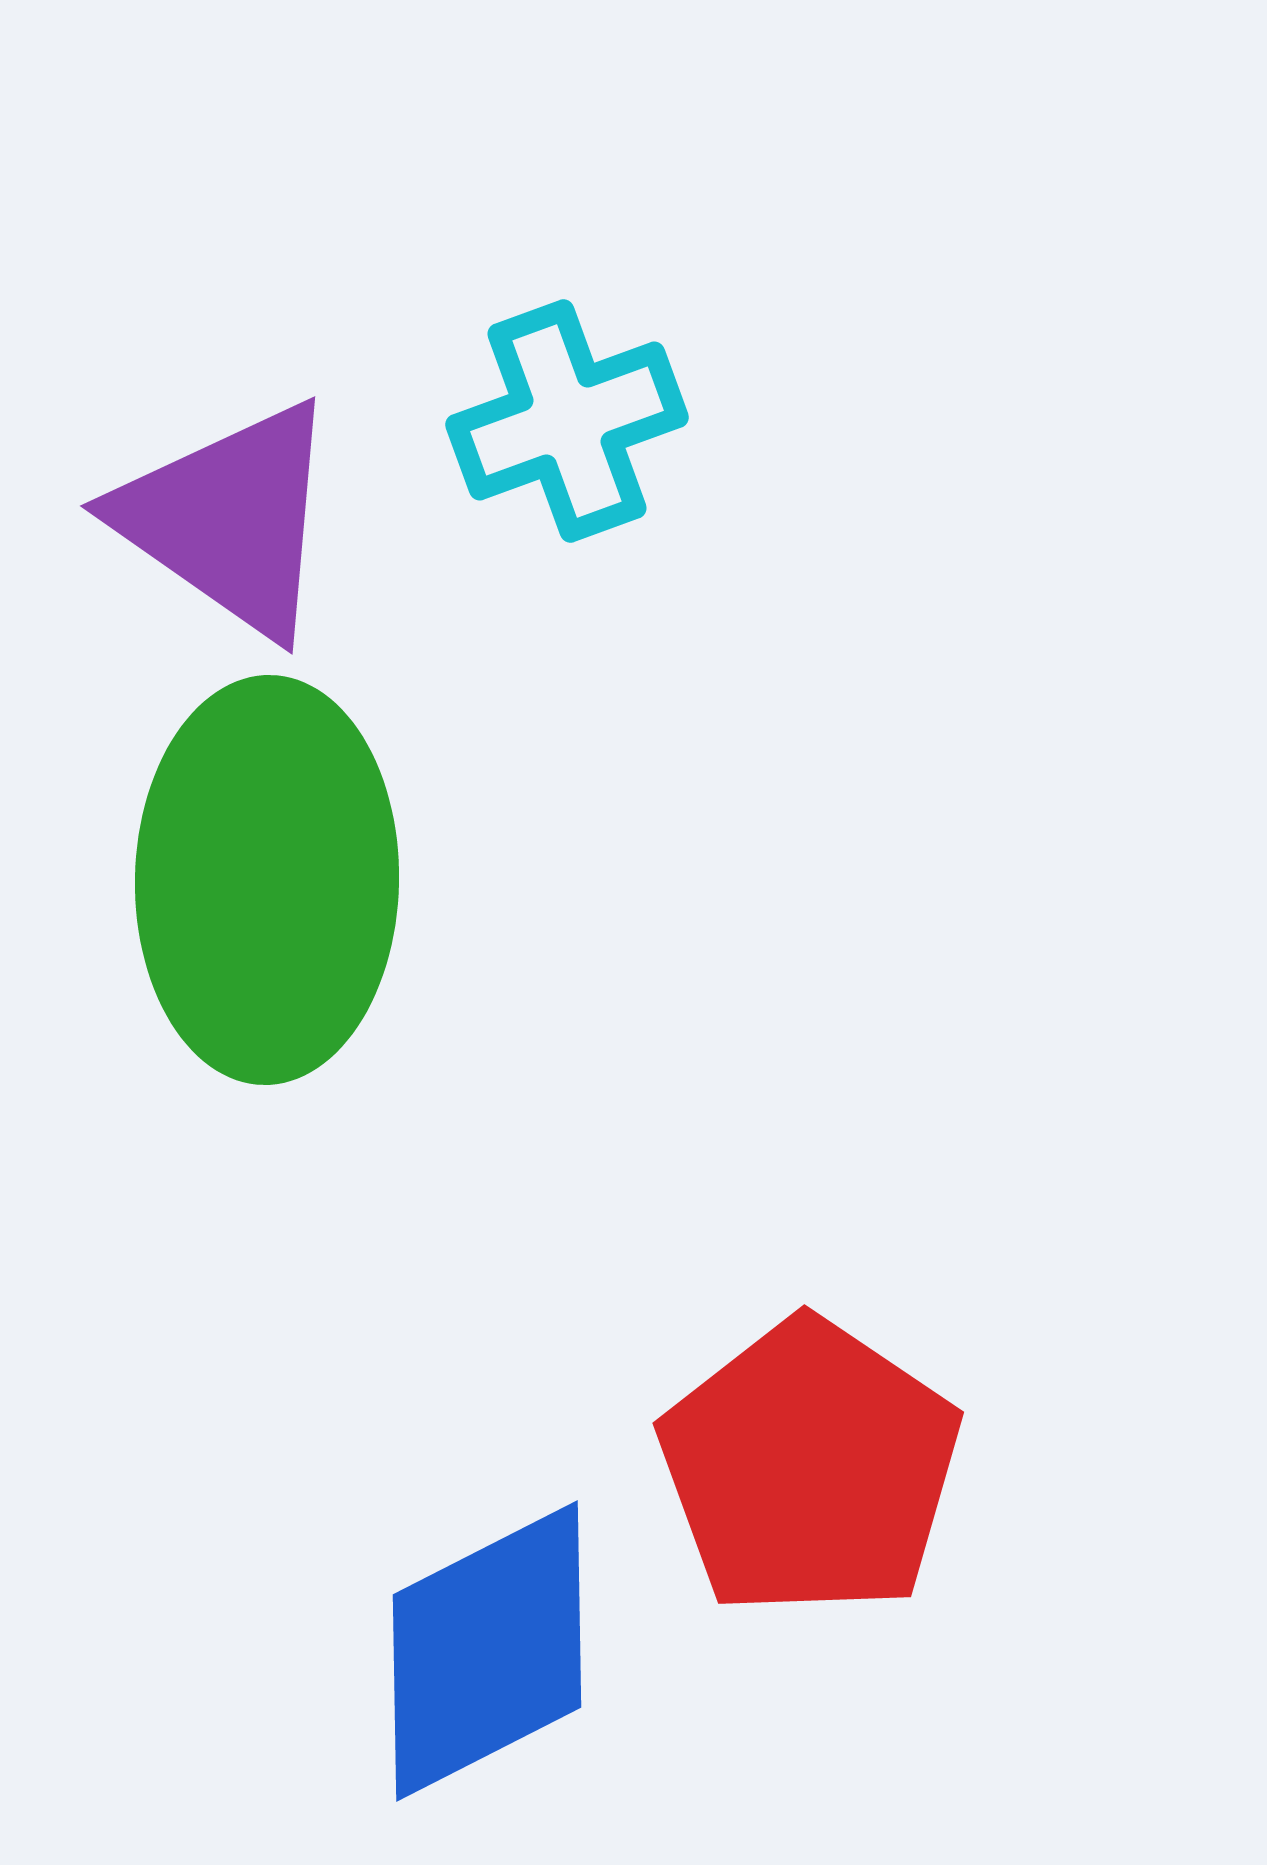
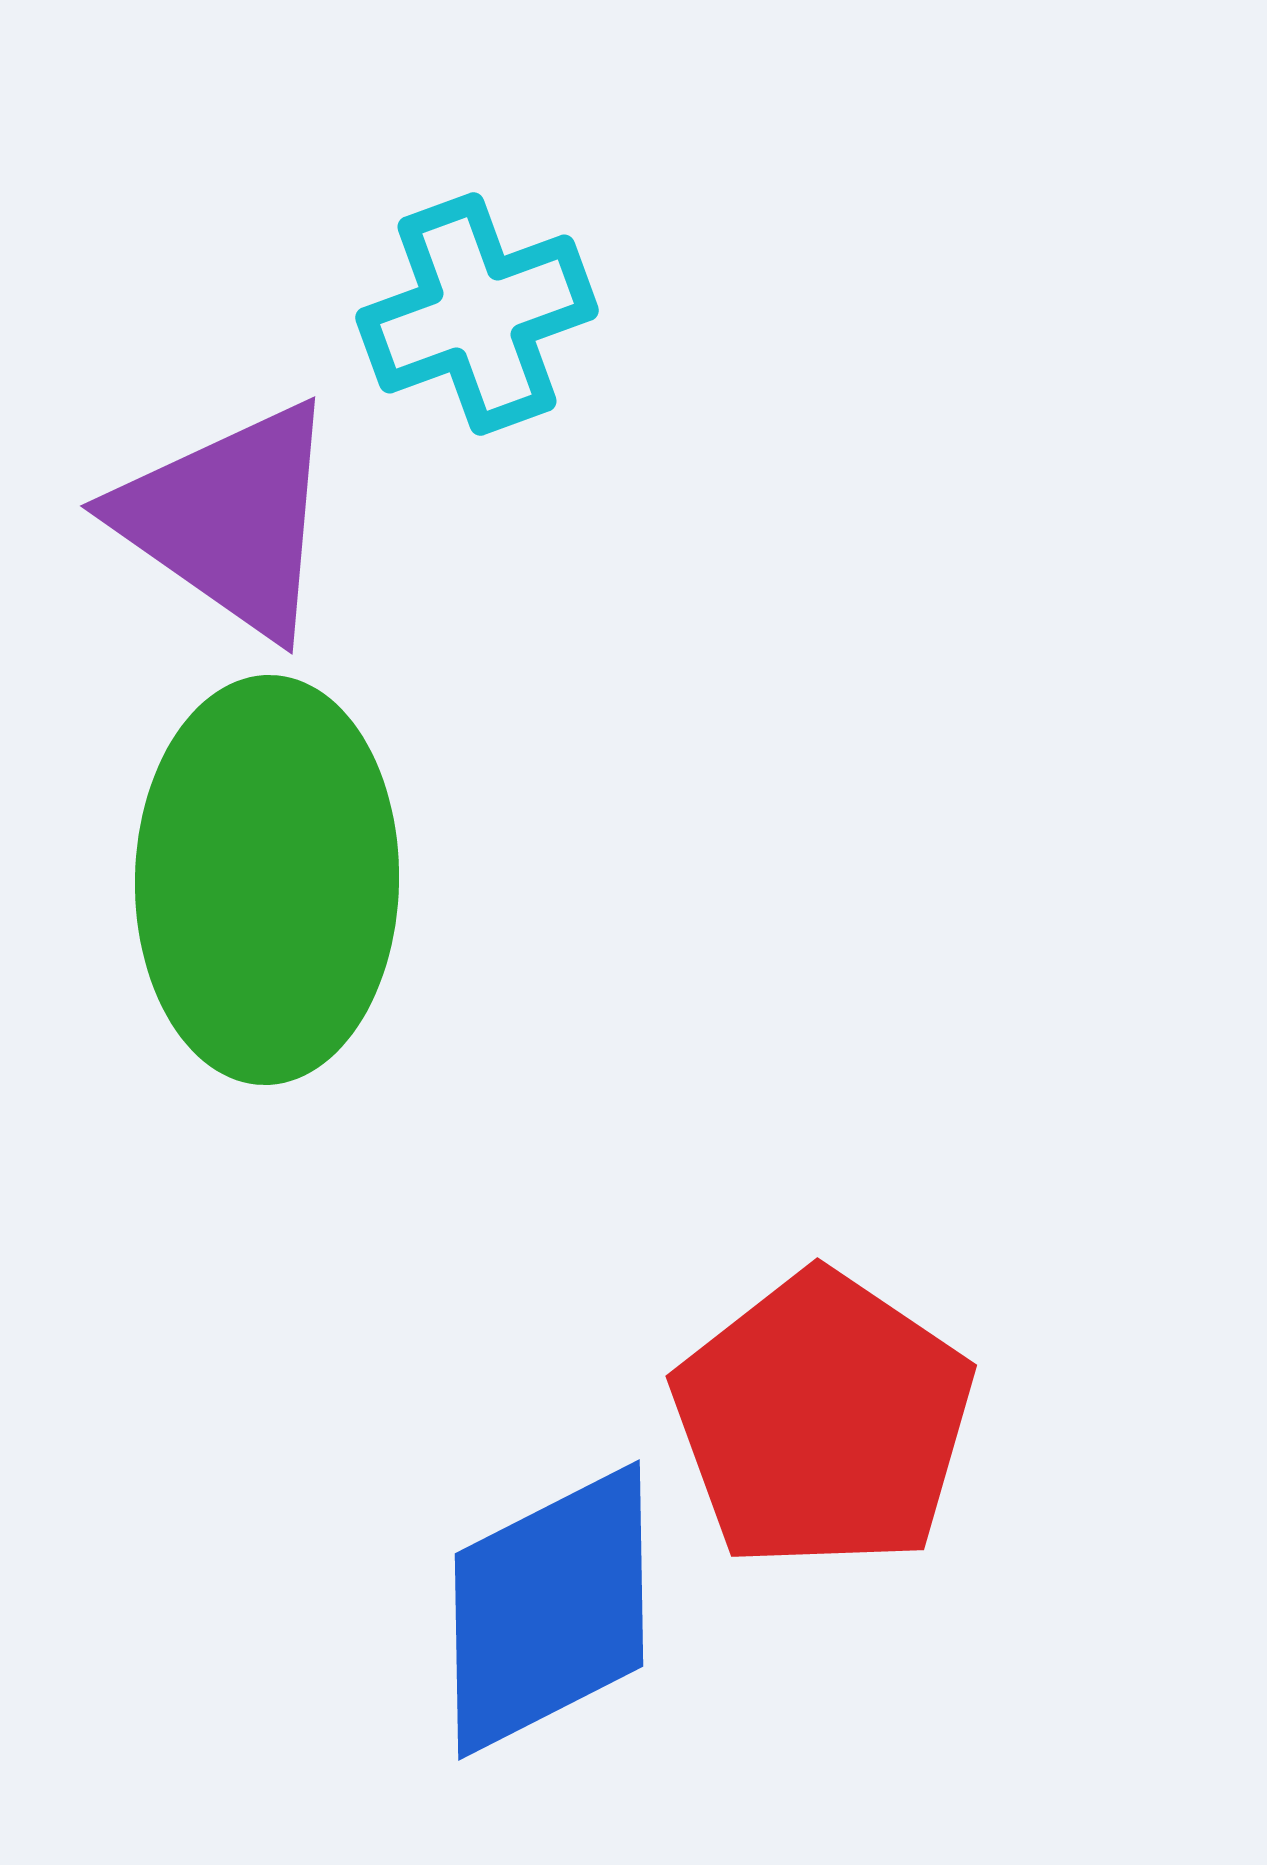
cyan cross: moved 90 px left, 107 px up
red pentagon: moved 13 px right, 47 px up
blue diamond: moved 62 px right, 41 px up
